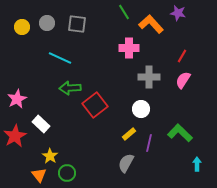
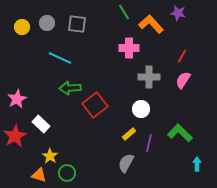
orange triangle: rotated 35 degrees counterclockwise
